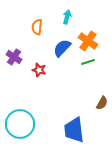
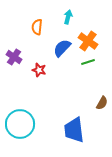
cyan arrow: moved 1 px right
